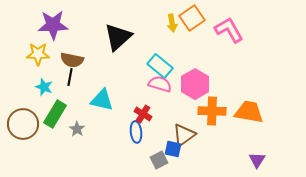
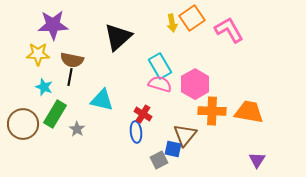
cyan rectangle: rotated 20 degrees clockwise
brown triangle: moved 1 px right; rotated 15 degrees counterclockwise
